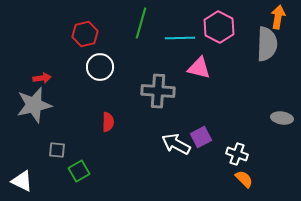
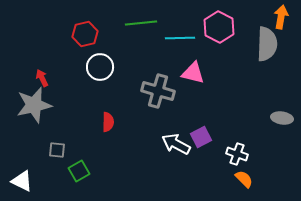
orange arrow: moved 3 px right
green line: rotated 68 degrees clockwise
pink triangle: moved 6 px left, 5 px down
red arrow: rotated 108 degrees counterclockwise
gray cross: rotated 12 degrees clockwise
